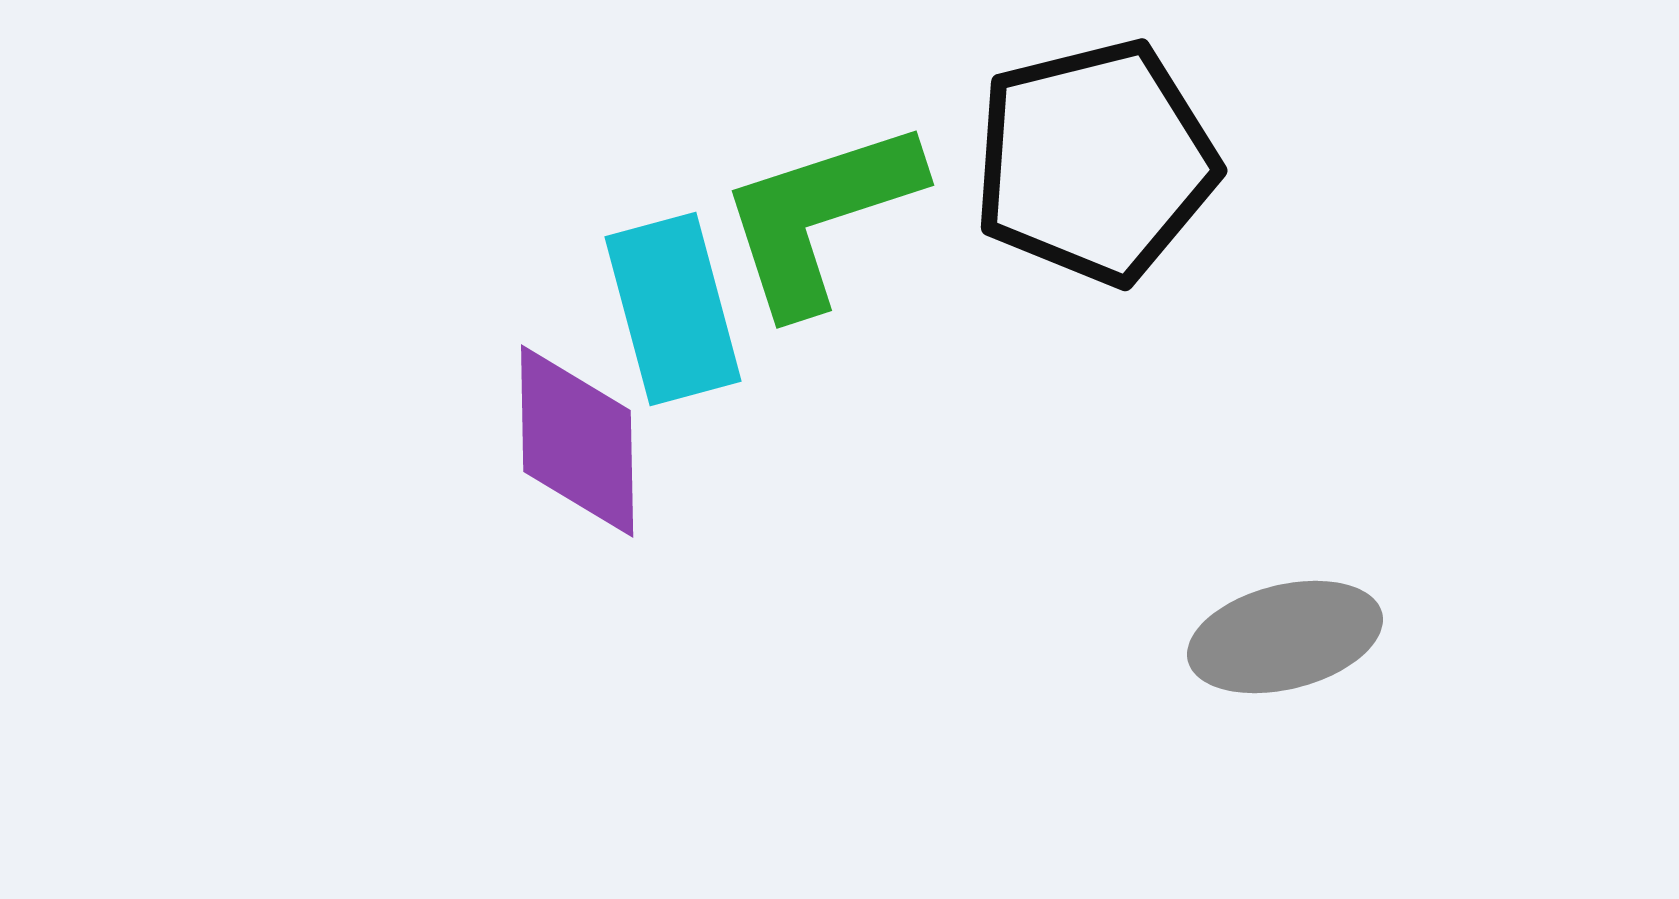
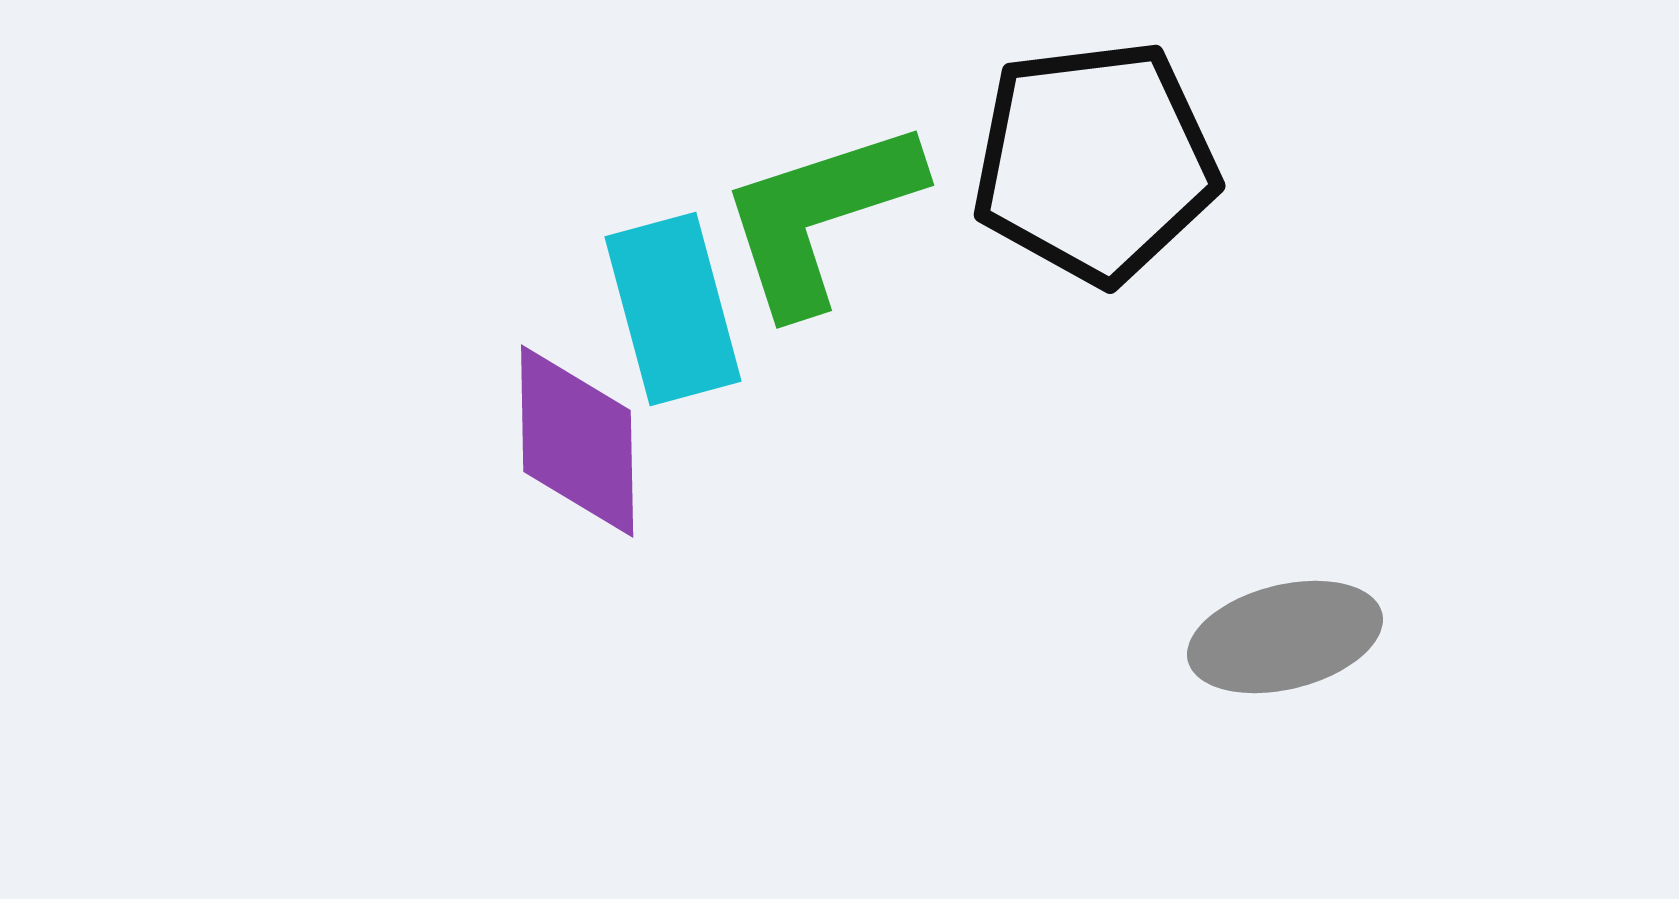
black pentagon: rotated 7 degrees clockwise
